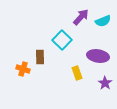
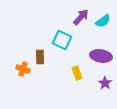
cyan semicircle: rotated 14 degrees counterclockwise
cyan square: rotated 18 degrees counterclockwise
purple ellipse: moved 3 px right
